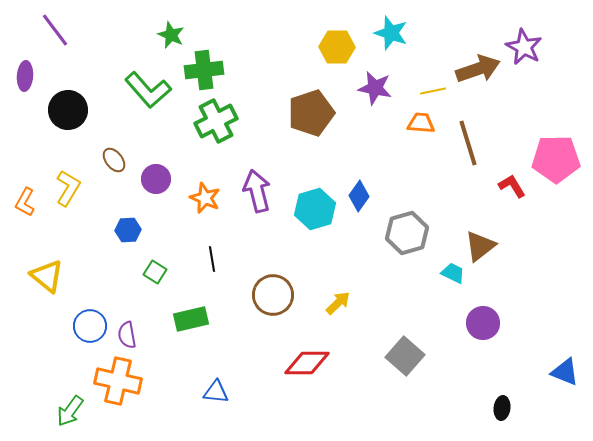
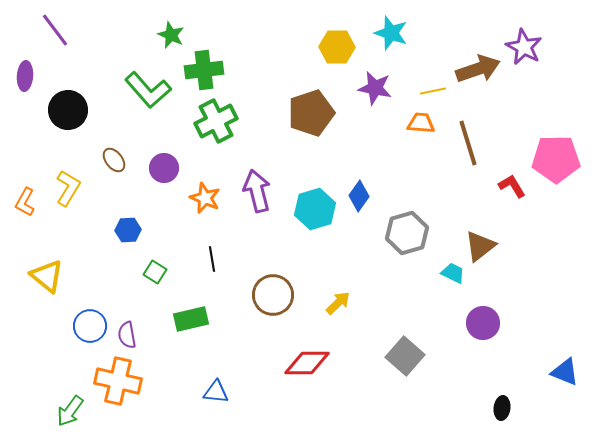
purple circle at (156, 179): moved 8 px right, 11 px up
